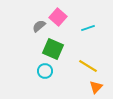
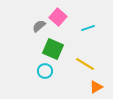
yellow line: moved 3 px left, 2 px up
orange triangle: rotated 16 degrees clockwise
